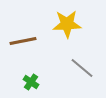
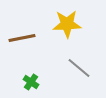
brown line: moved 1 px left, 3 px up
gray line: moved 3 px left
